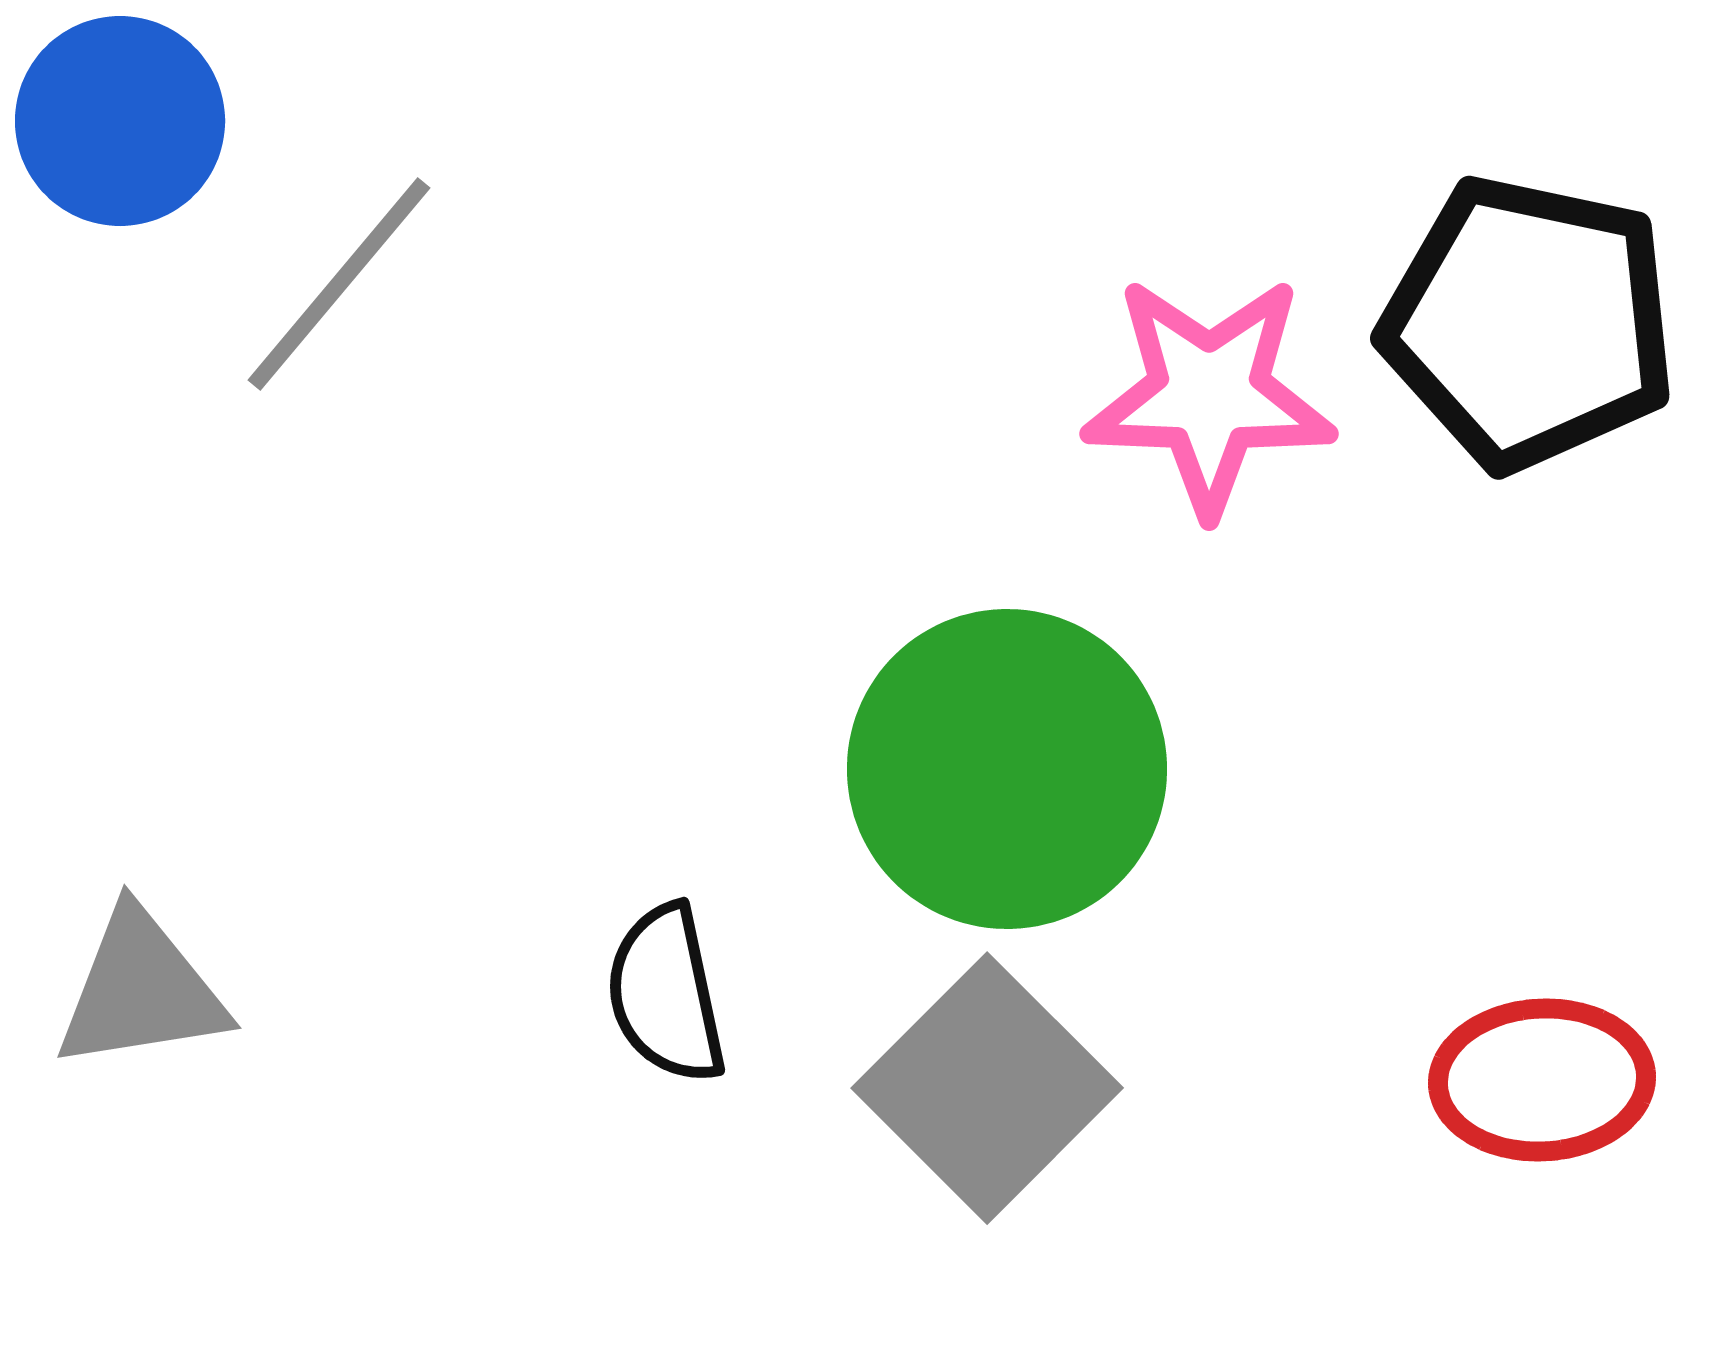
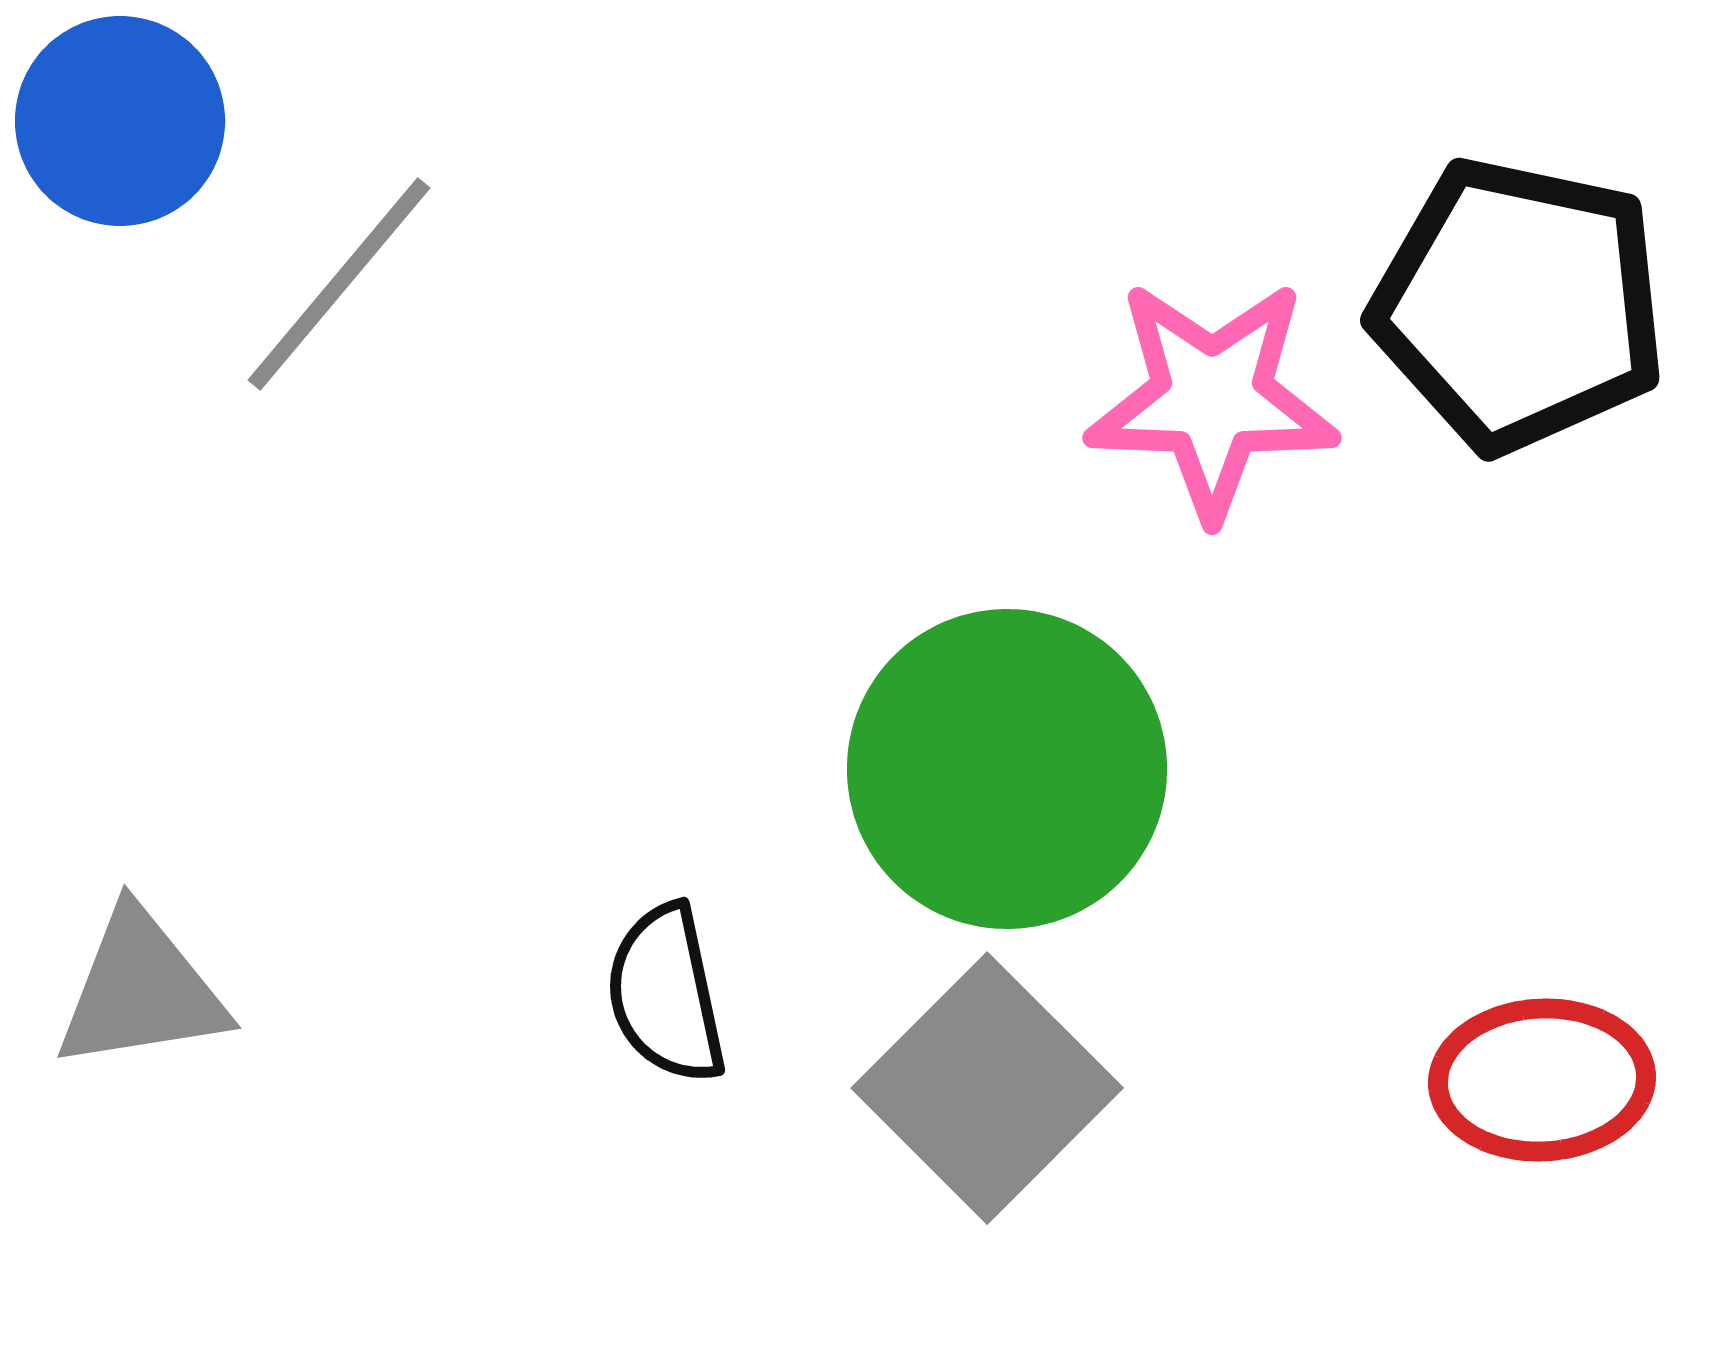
black pentagon: moved 10 px left, 18 px up
pink star: moved 3 px right, 4 px down
